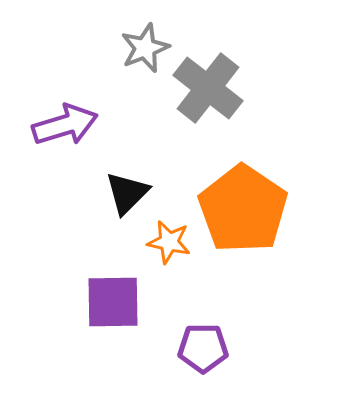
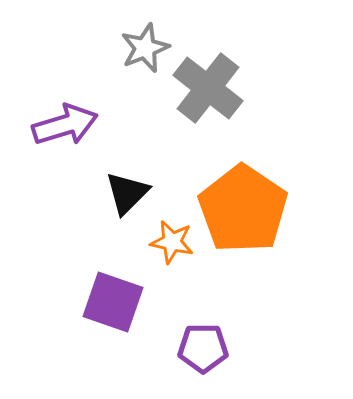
orange star: moved 3 px right
purple square: rotated 20 degrees clockwise
